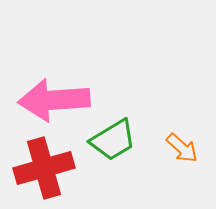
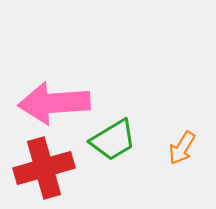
pink arrow: moved 3 px down
orange arrow: rotated 80 degrees clockwise
